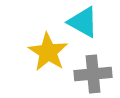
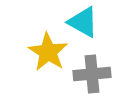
gray cross: moved 1 px left
